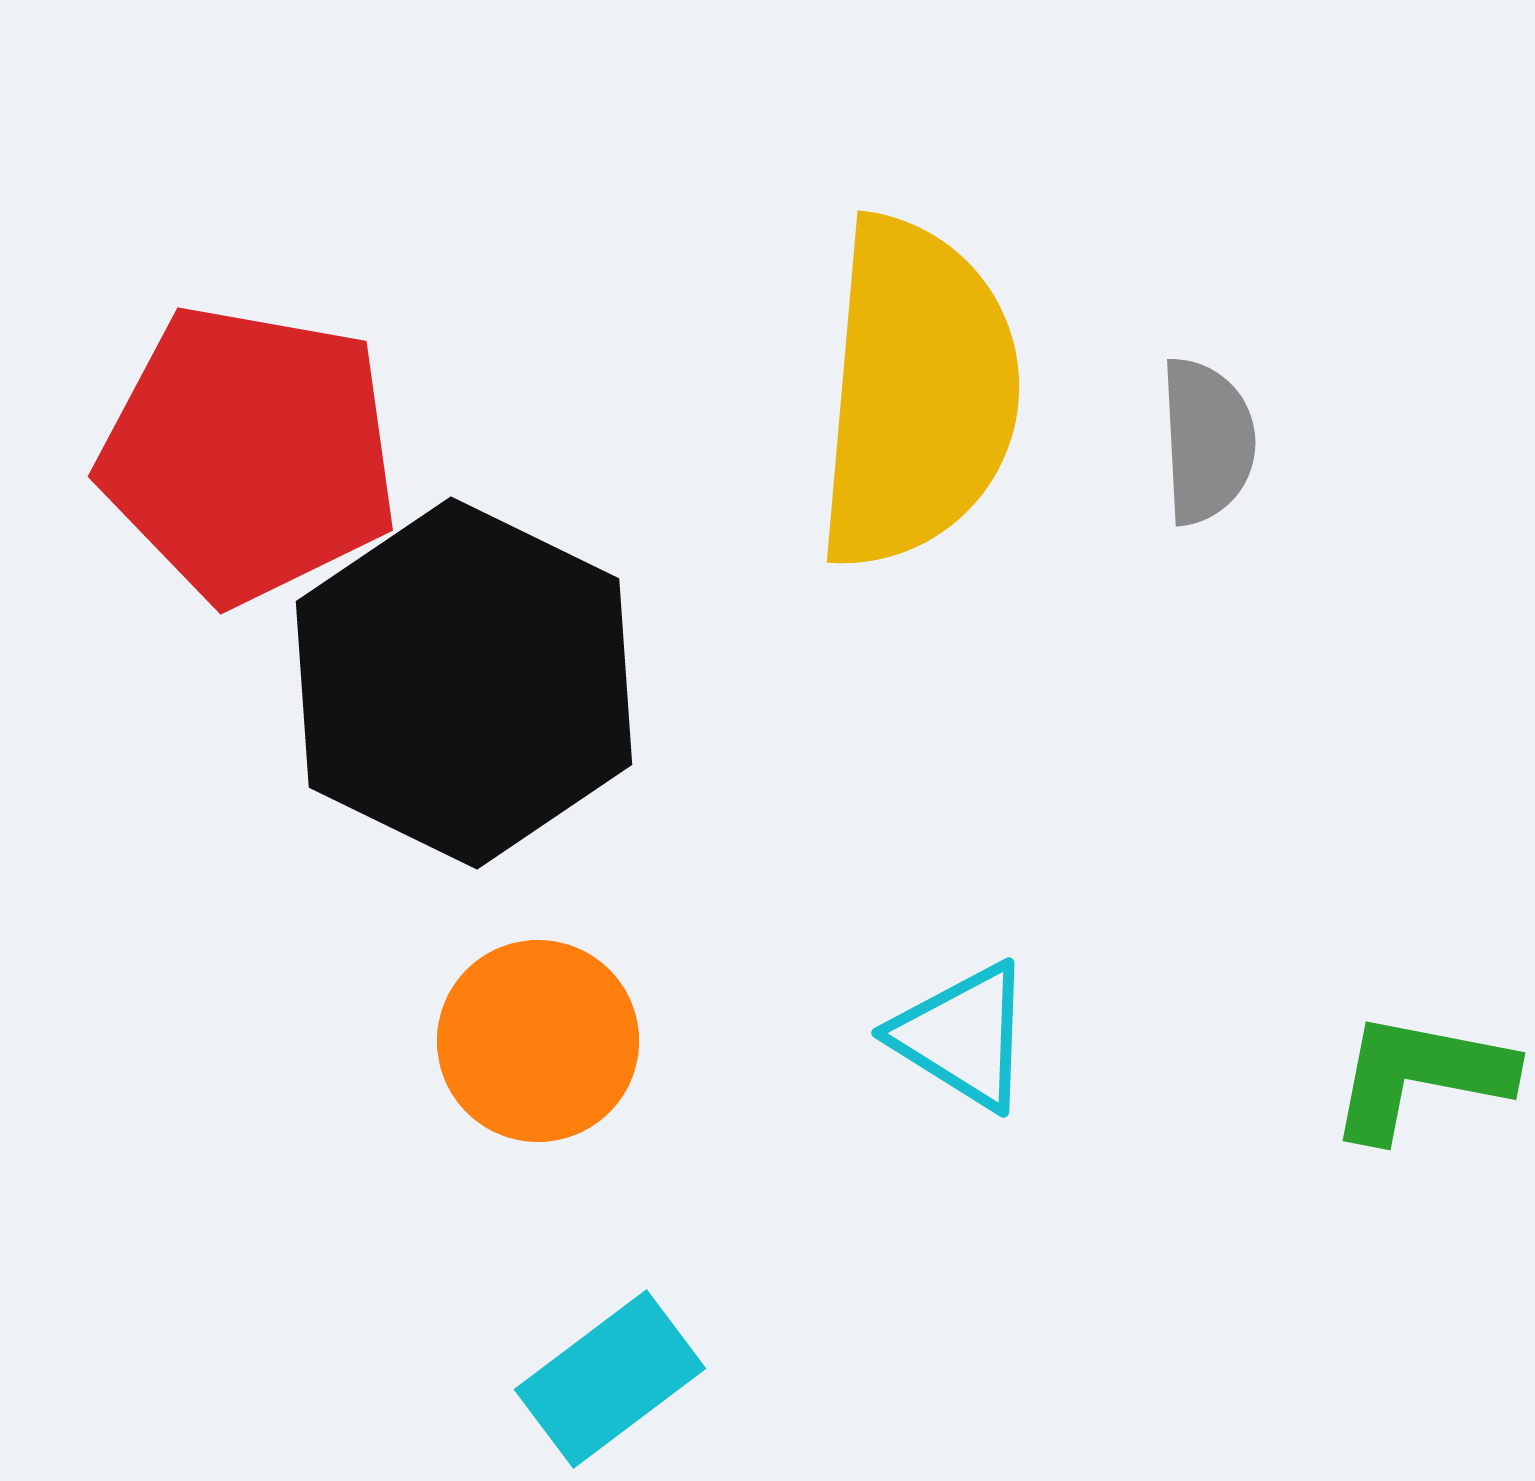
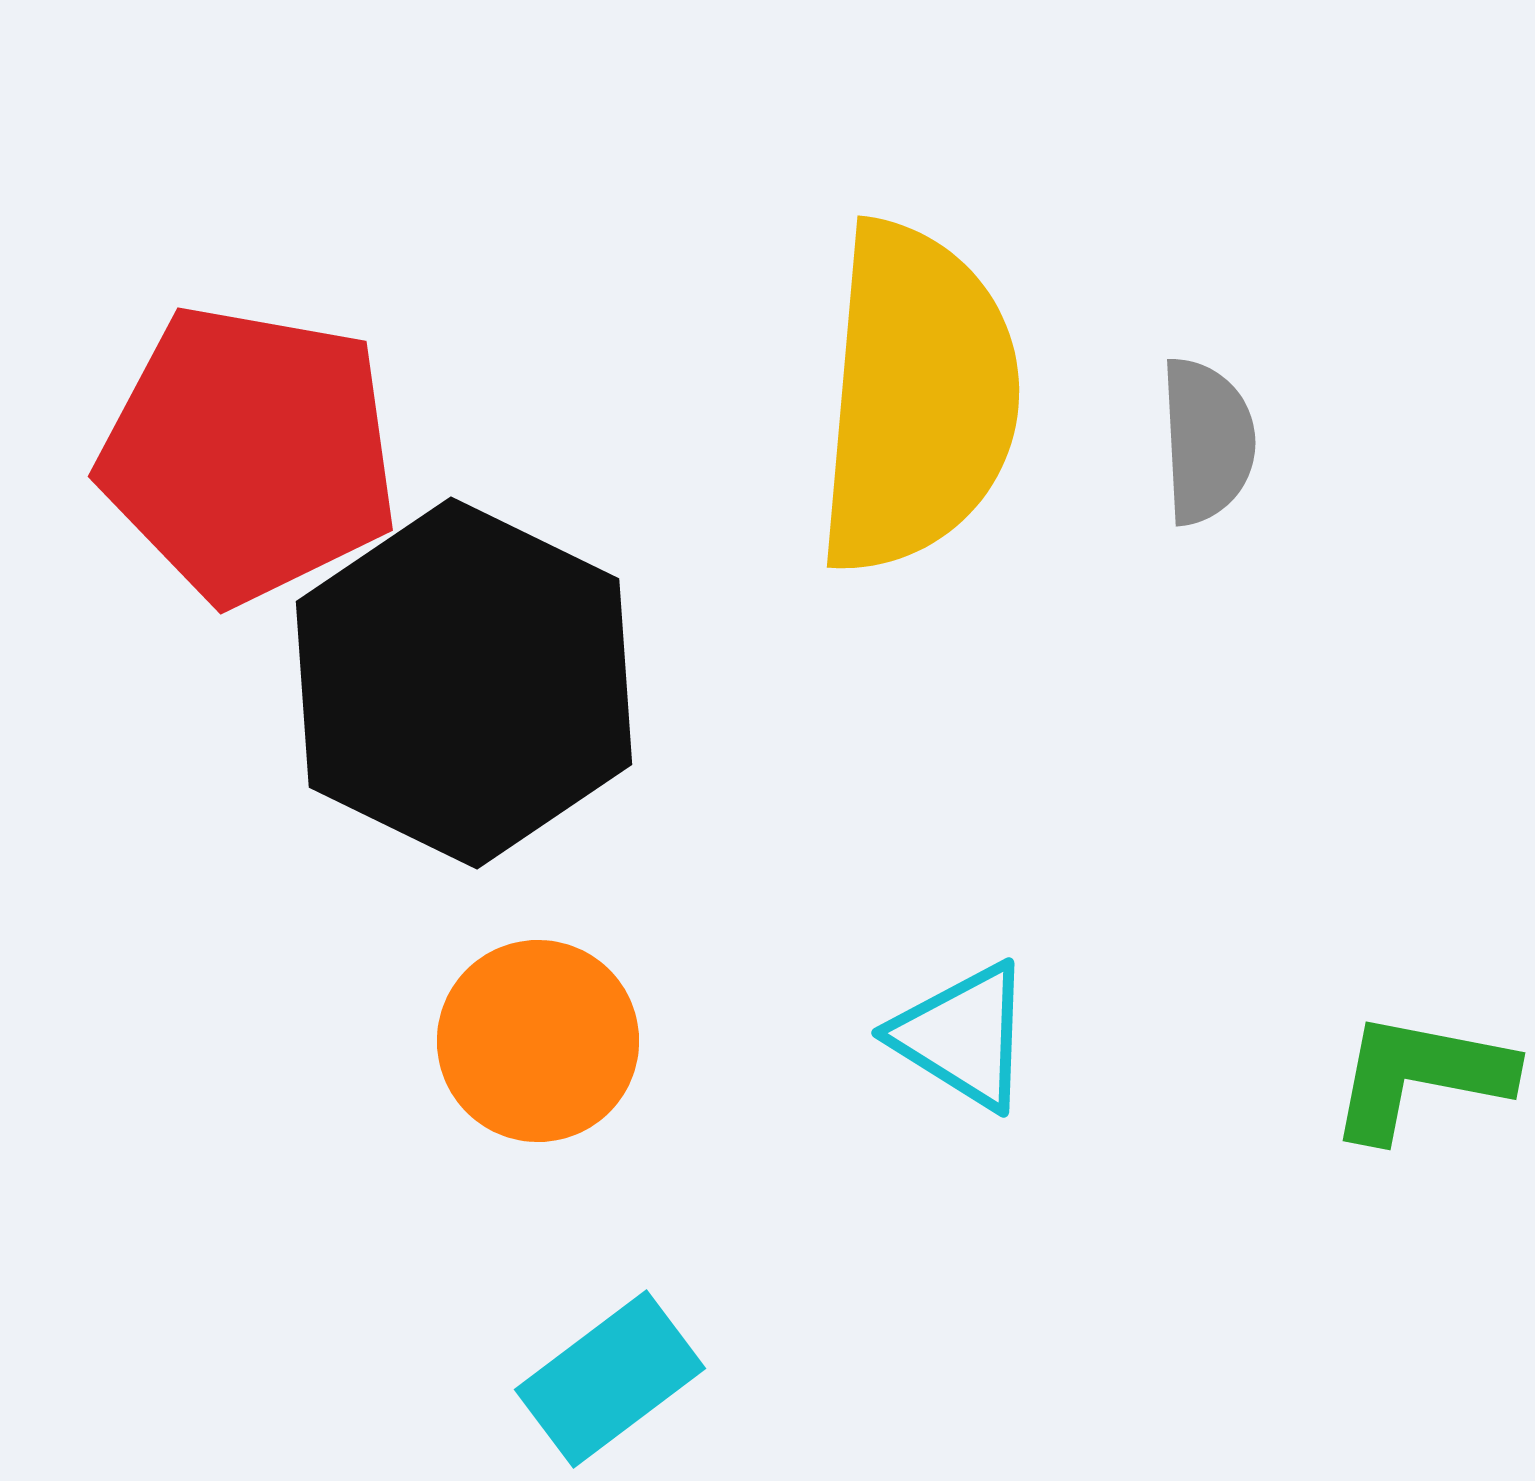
yellow semicircle: moved 5 px down
